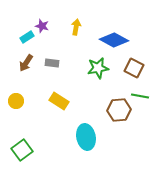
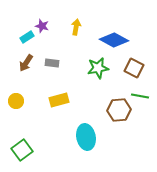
yellow rectangle: moved 1 px up; rotated 48 degrees counterclockwise
